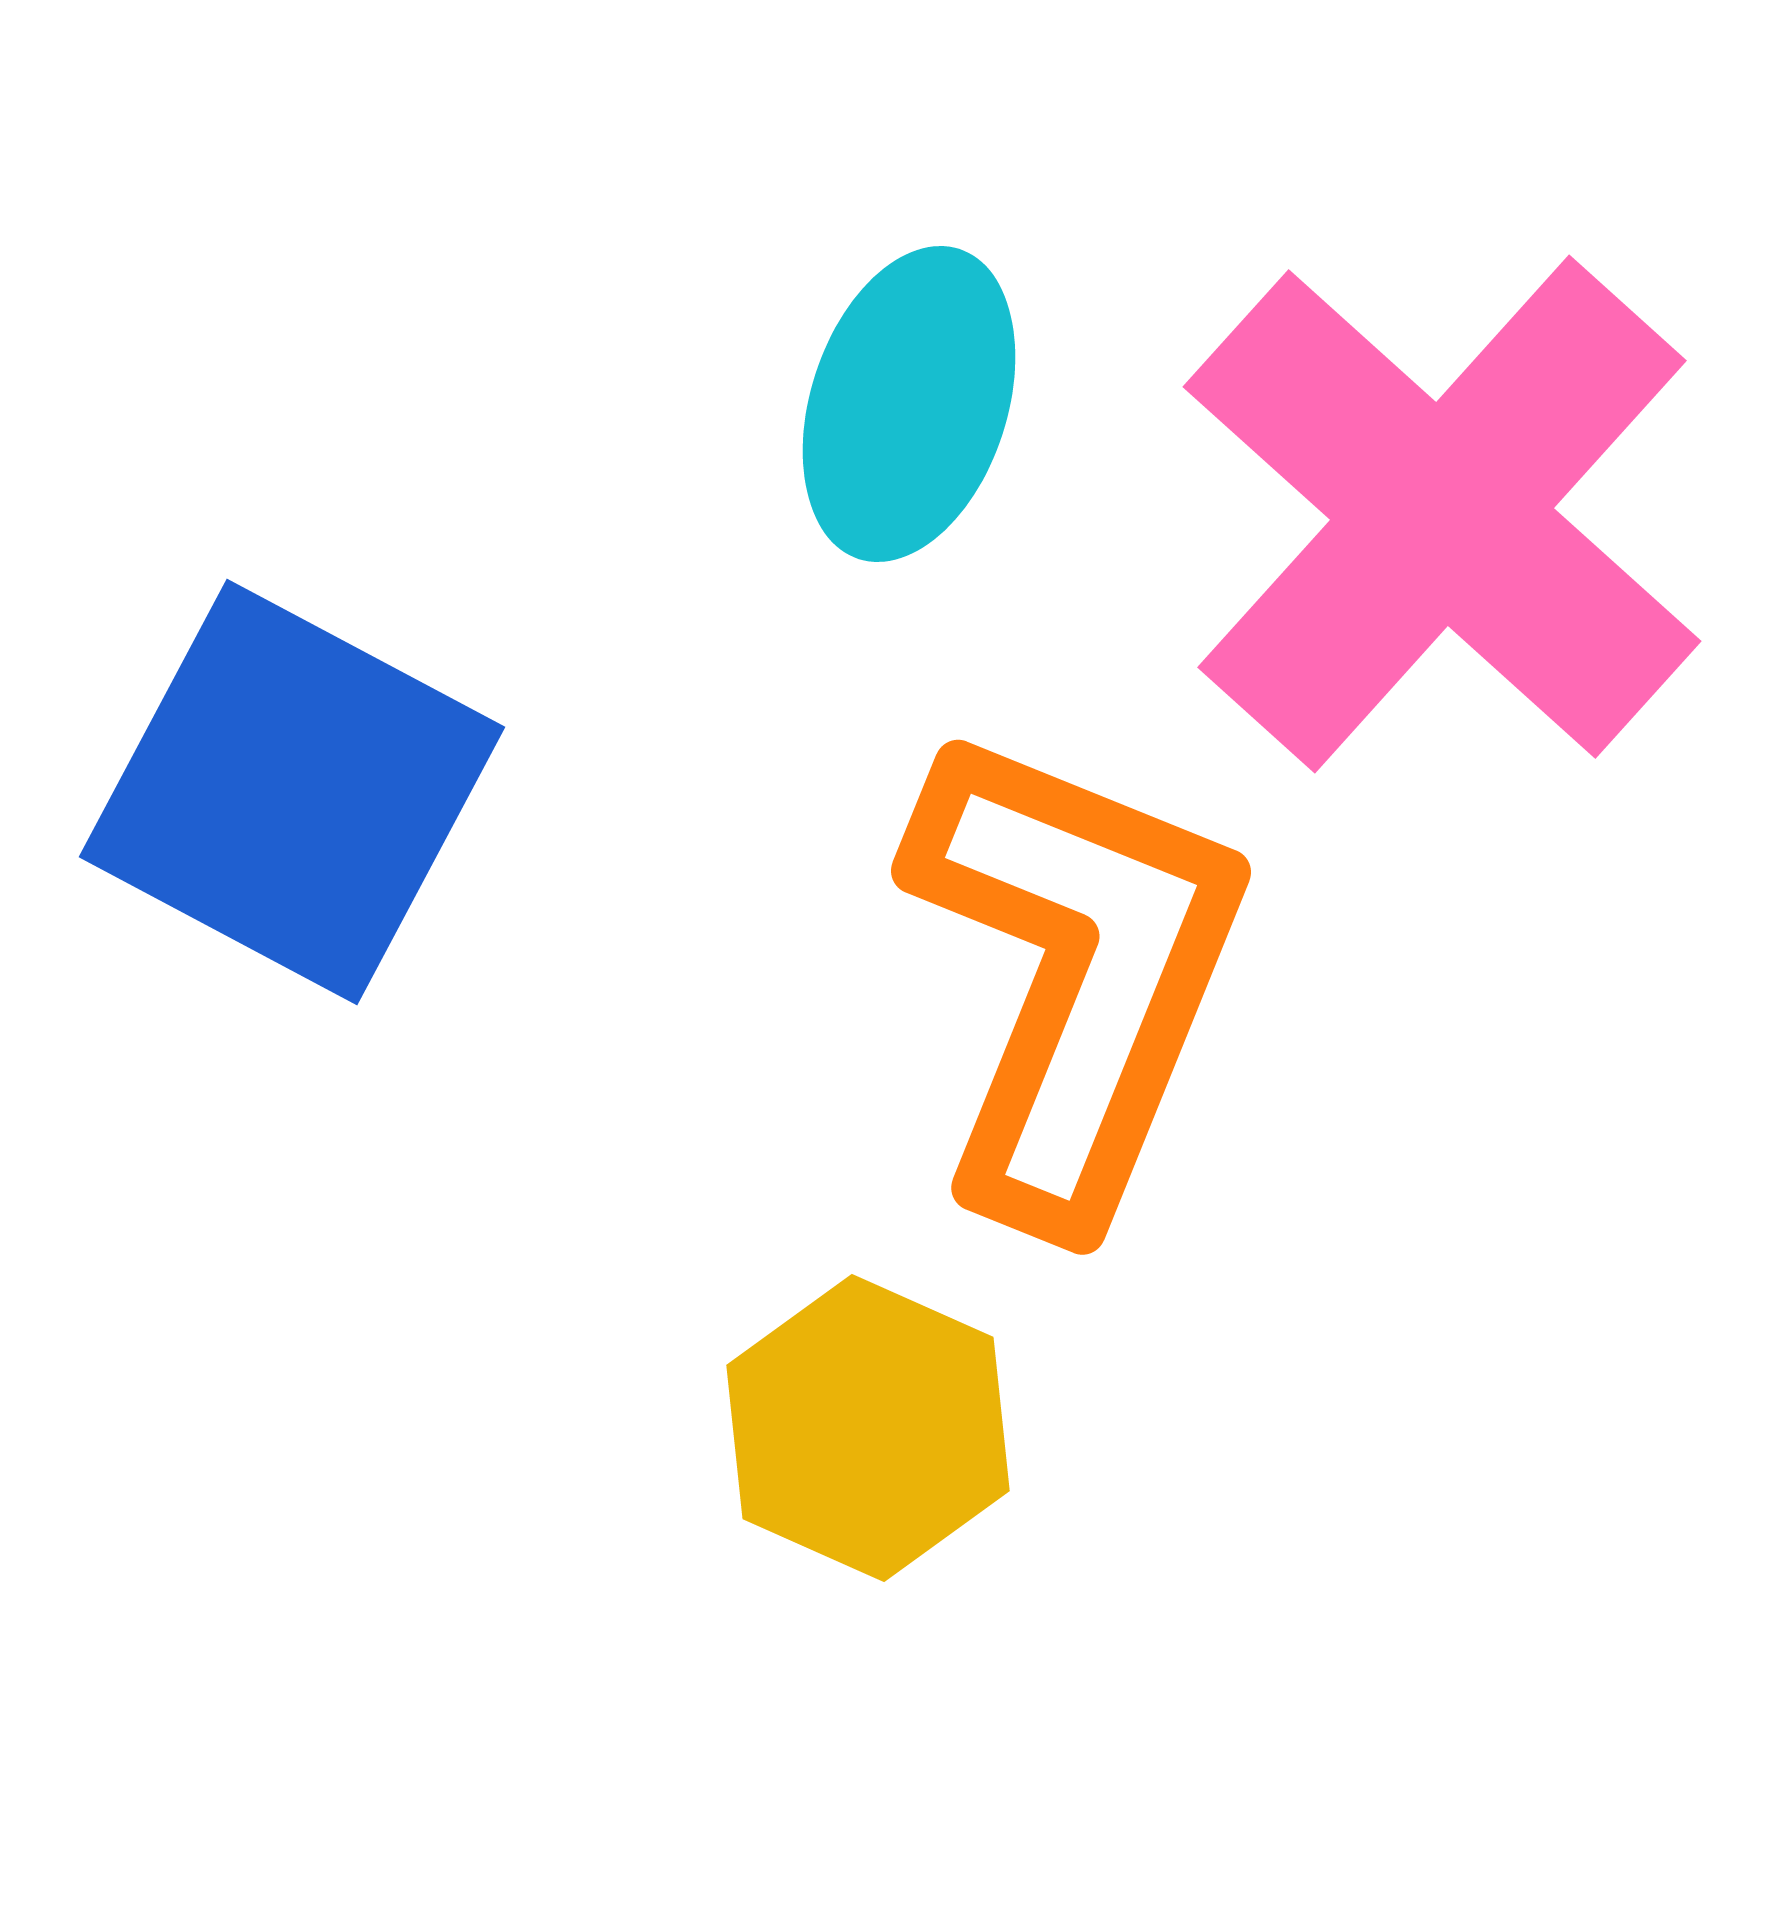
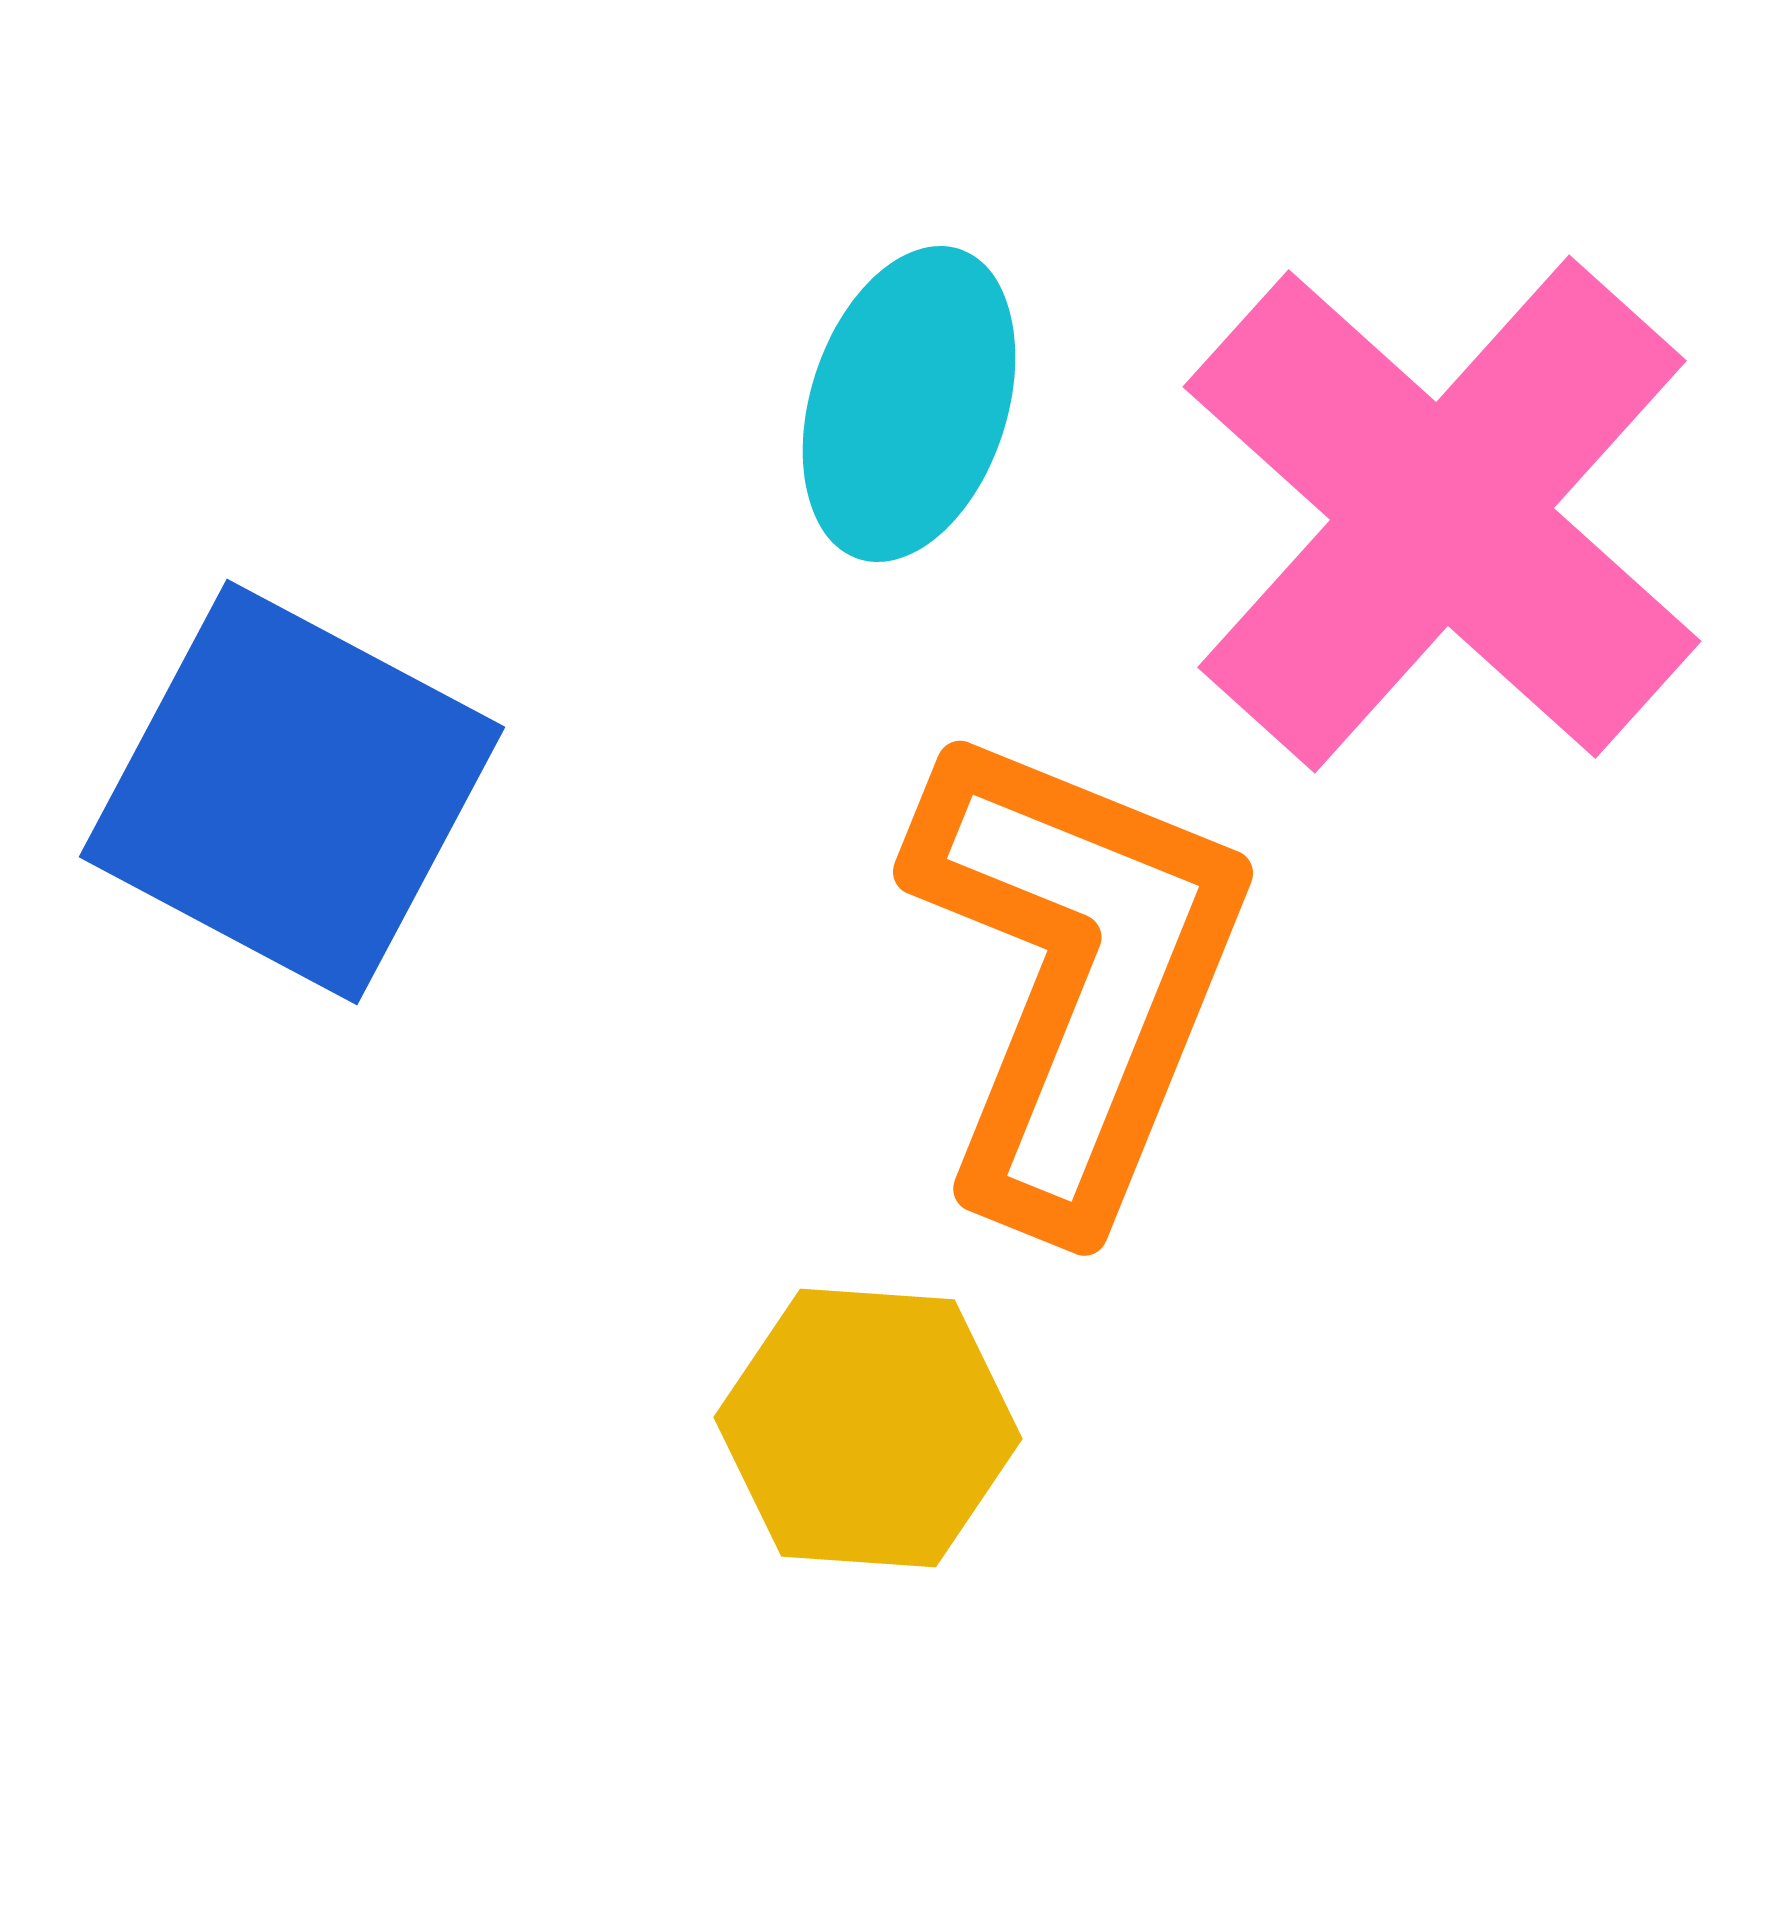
orange L-shape: moved 2 px right, 1 px down
yellow hexagon: rotated 20 degrees counterclockwise
